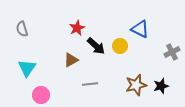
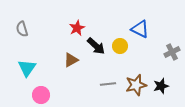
gray line: moved 18 px right
